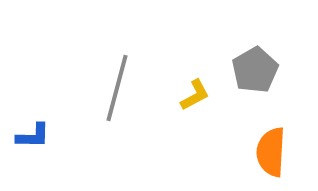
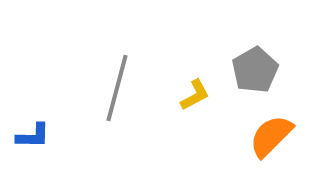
orange semicircle: moved 16 px up; rotated 42 degrees clockwise
